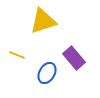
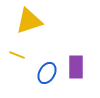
yellow triangle: moved 14 px left
purple rectangle: moved 2 px right, 9 px down; rotated 40 degrees clockwise
